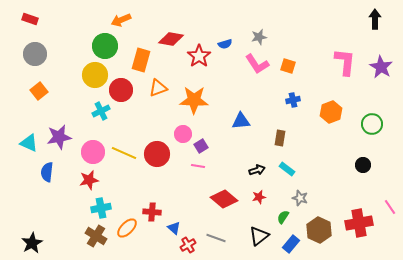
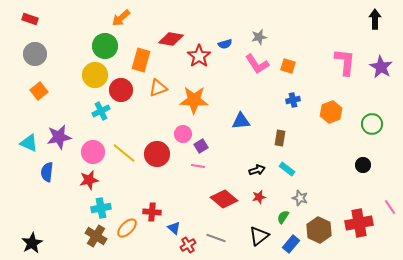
orange arrow at (121, 20): moved 2 px up; rotated 18 degrees counterclockwise
yellow line at (124, 153): rotated 15 degrees clockwise
